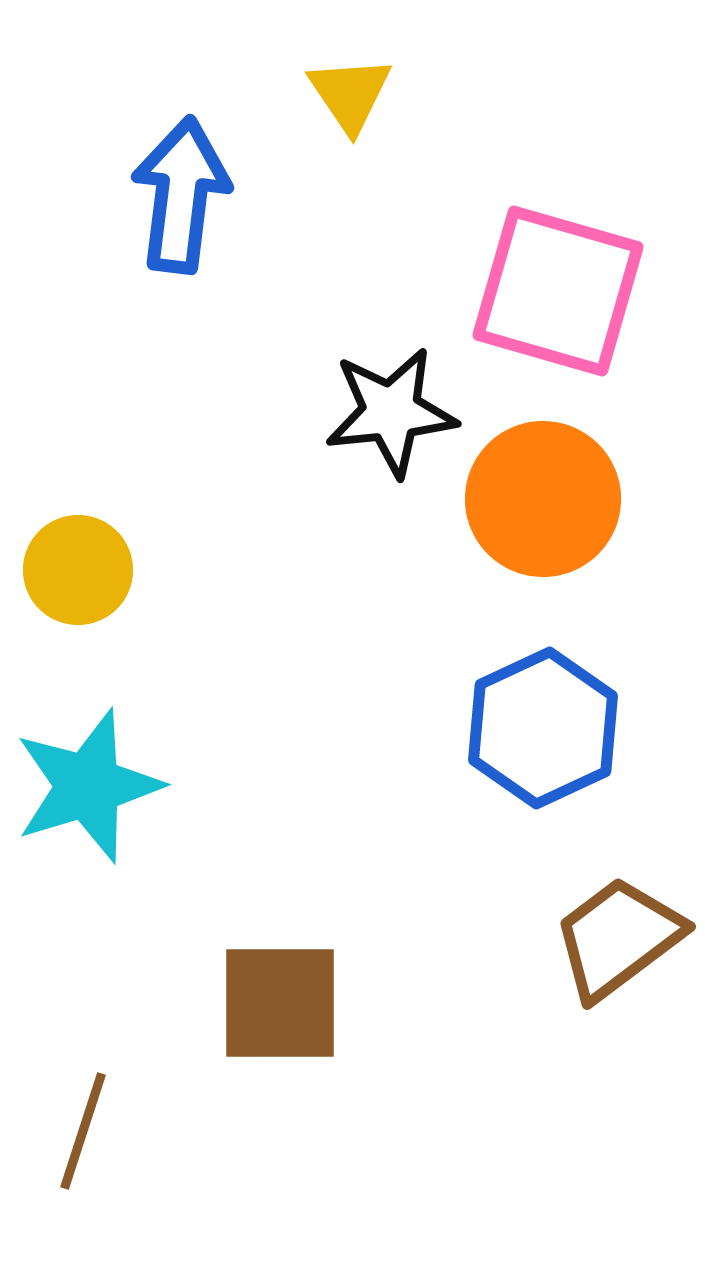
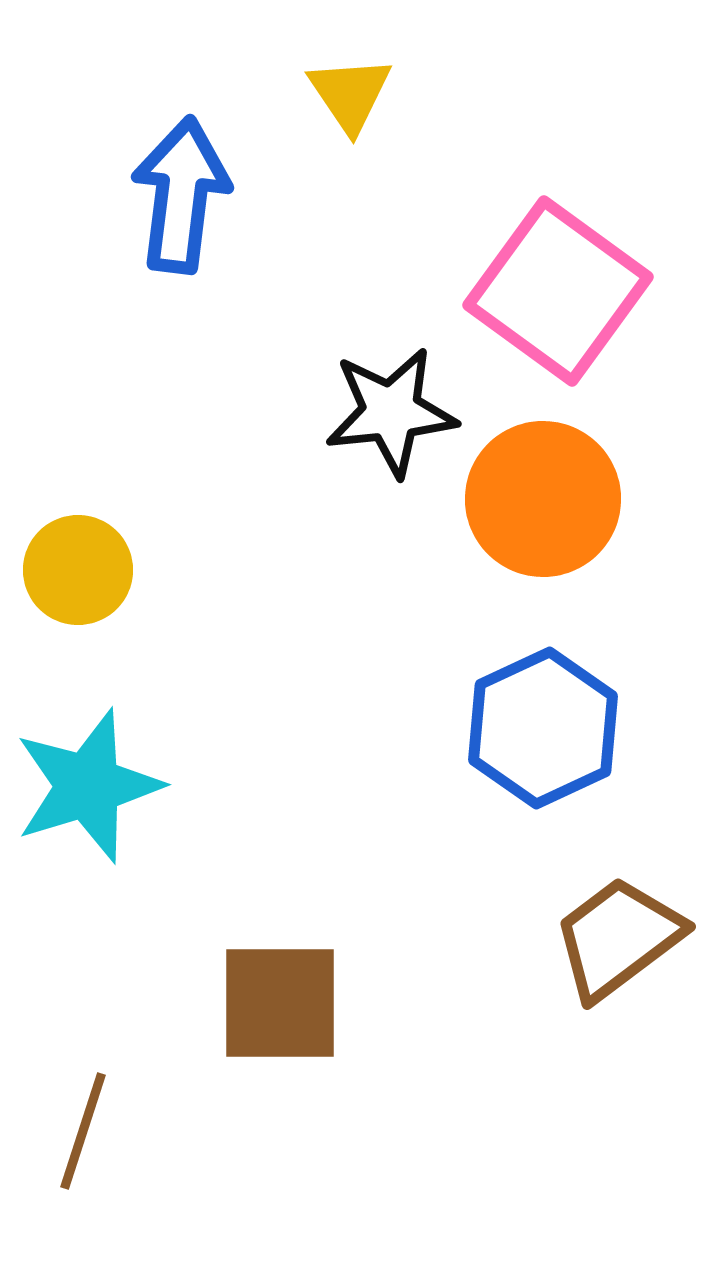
pink square: rotated 20 degrees clockwise
